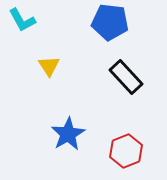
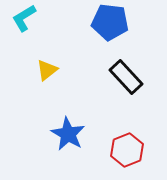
cyan L-shape: moved 2 px right, 2 px up; rotated 88 degrees clockwise
yellow triangle: moved 2 px left, 4 px down; rotated 25 degrees clockwise
blue star: rotated 12 degrees counterclockwise
red hexagon: moved 1 px right, 1 px up
